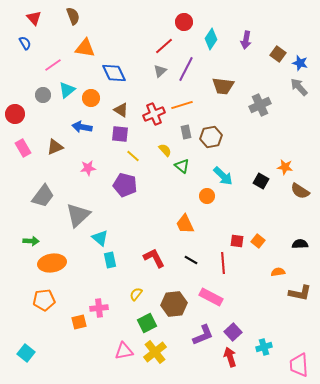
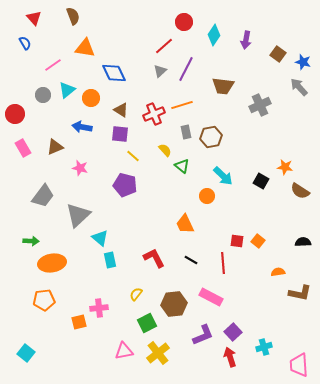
cyan diamond at (211, 39): moved 3 px right, 4 px up
blue star at (300, 63): moved 3 px right, 1 px up
pink star at (88, 168): moved 8 px left; rotated 21 degrees clockwise
black semicircle at (300, 244): moved 3 px right, 2 px up
yellow cross at (155, 352): moved 3 px right, 1 px down
